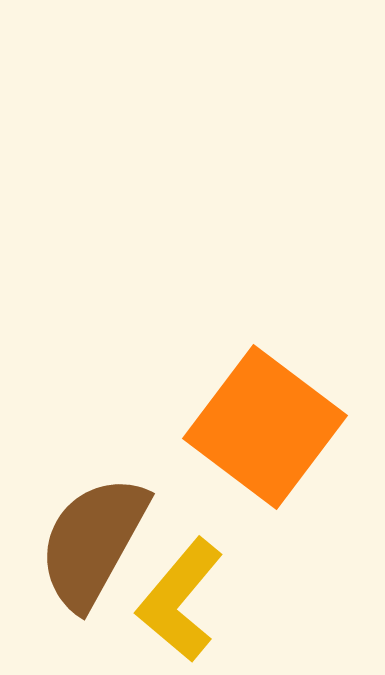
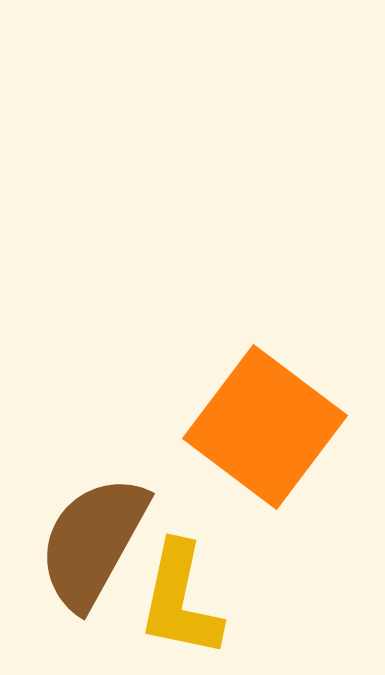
yellow L-shape: rotated 28 degrees counterclockwise
